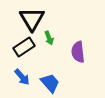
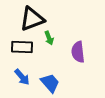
black triangle: rotated 40 degrees clockwise
black rectangle: moved 2 px left; rotated 35 degrees clockwise
